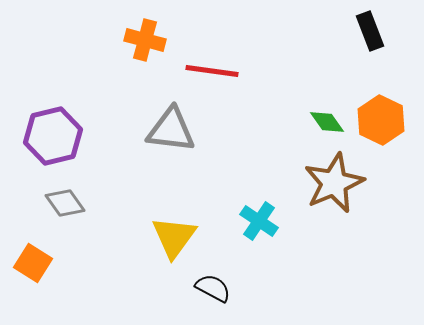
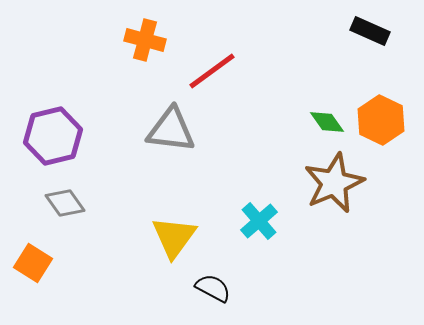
black rectangle: rotated 45 degrees counterclockwise
red line: rotated 44 degrees counterclockwise
cyan cross: rotated 15 degrees clockwise
